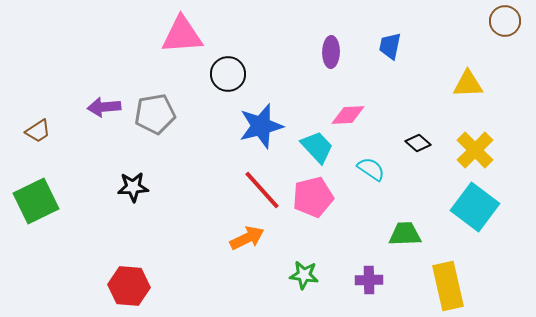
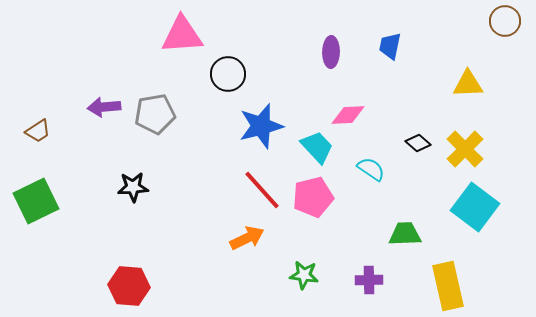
yellow cross: moved 10 px left, 1 px up
